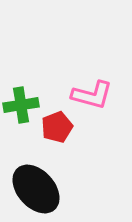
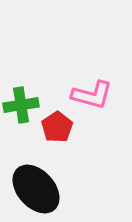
red pentagon: rotated 12 degrees counterclockwise
